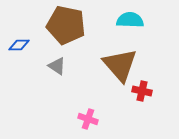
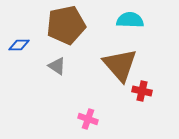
brown pentagon: rotated 24 degrees counterclockwise
